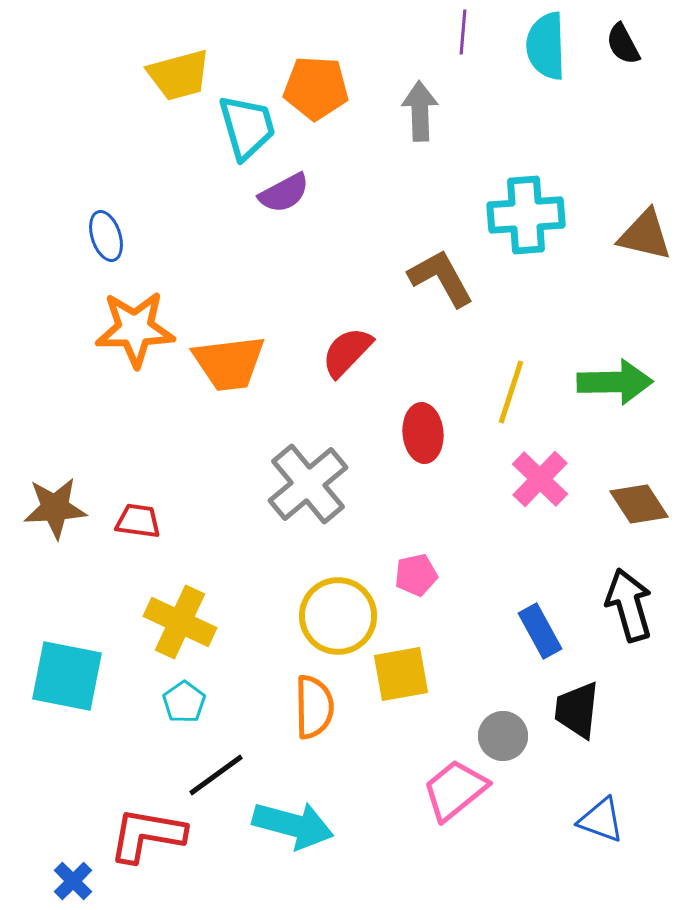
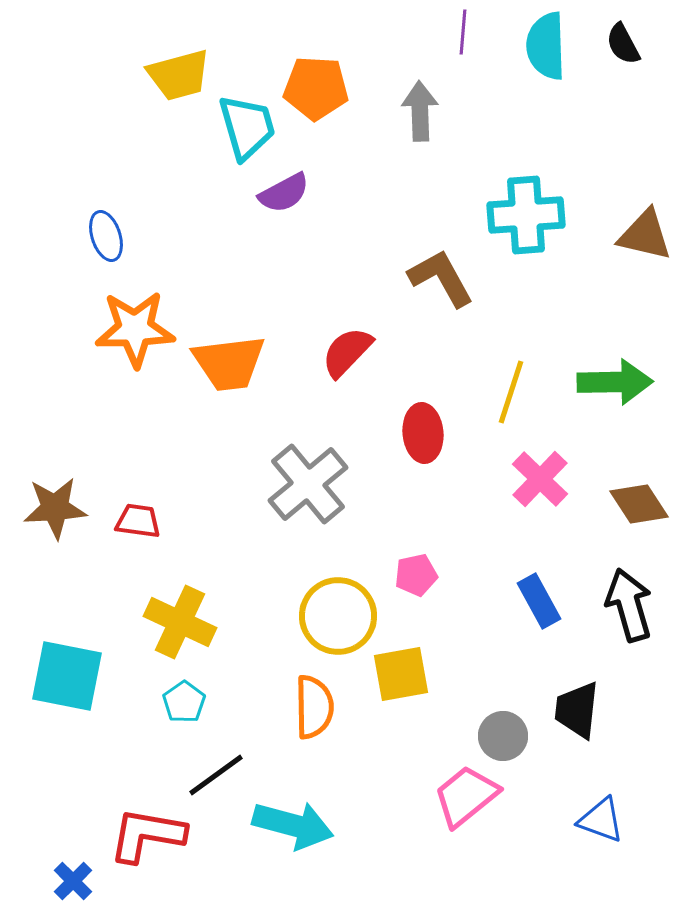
blue rectangle: moved 1 px left, 30 px up
pink trapezoid: moved 11 px right, 6 px down
